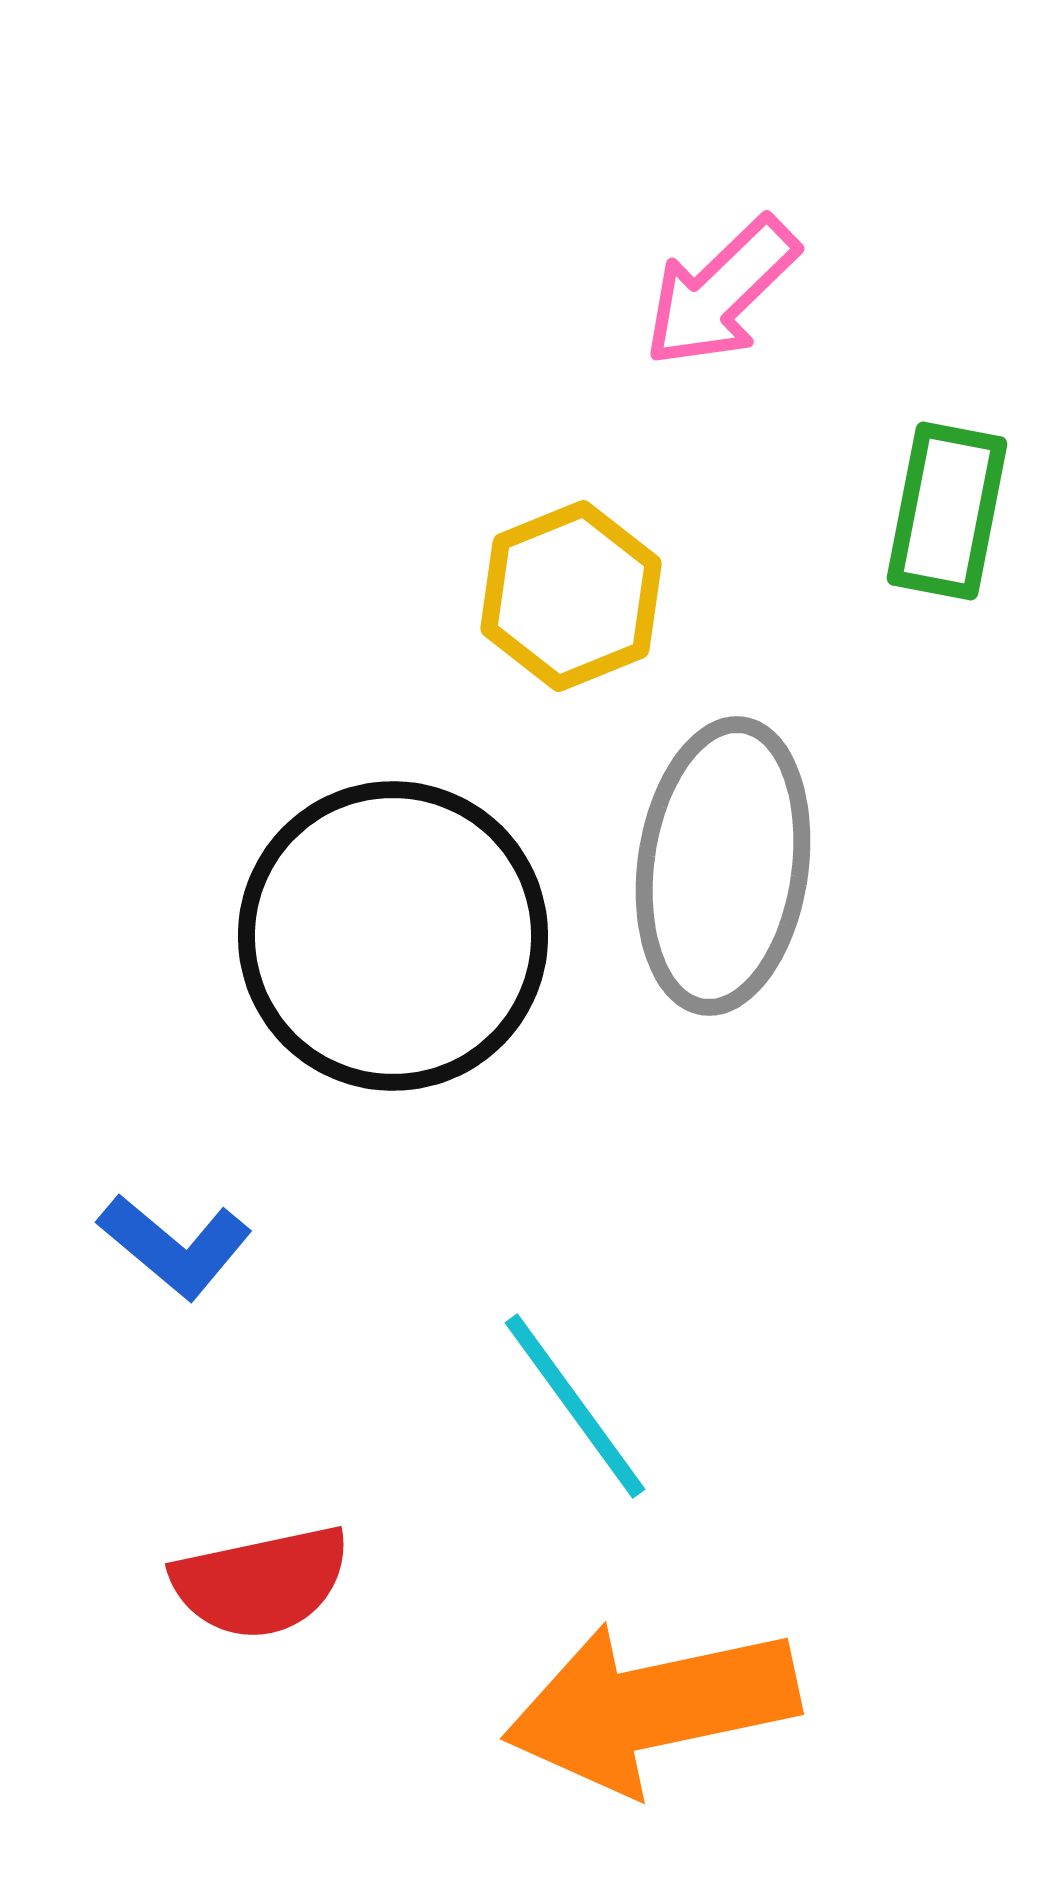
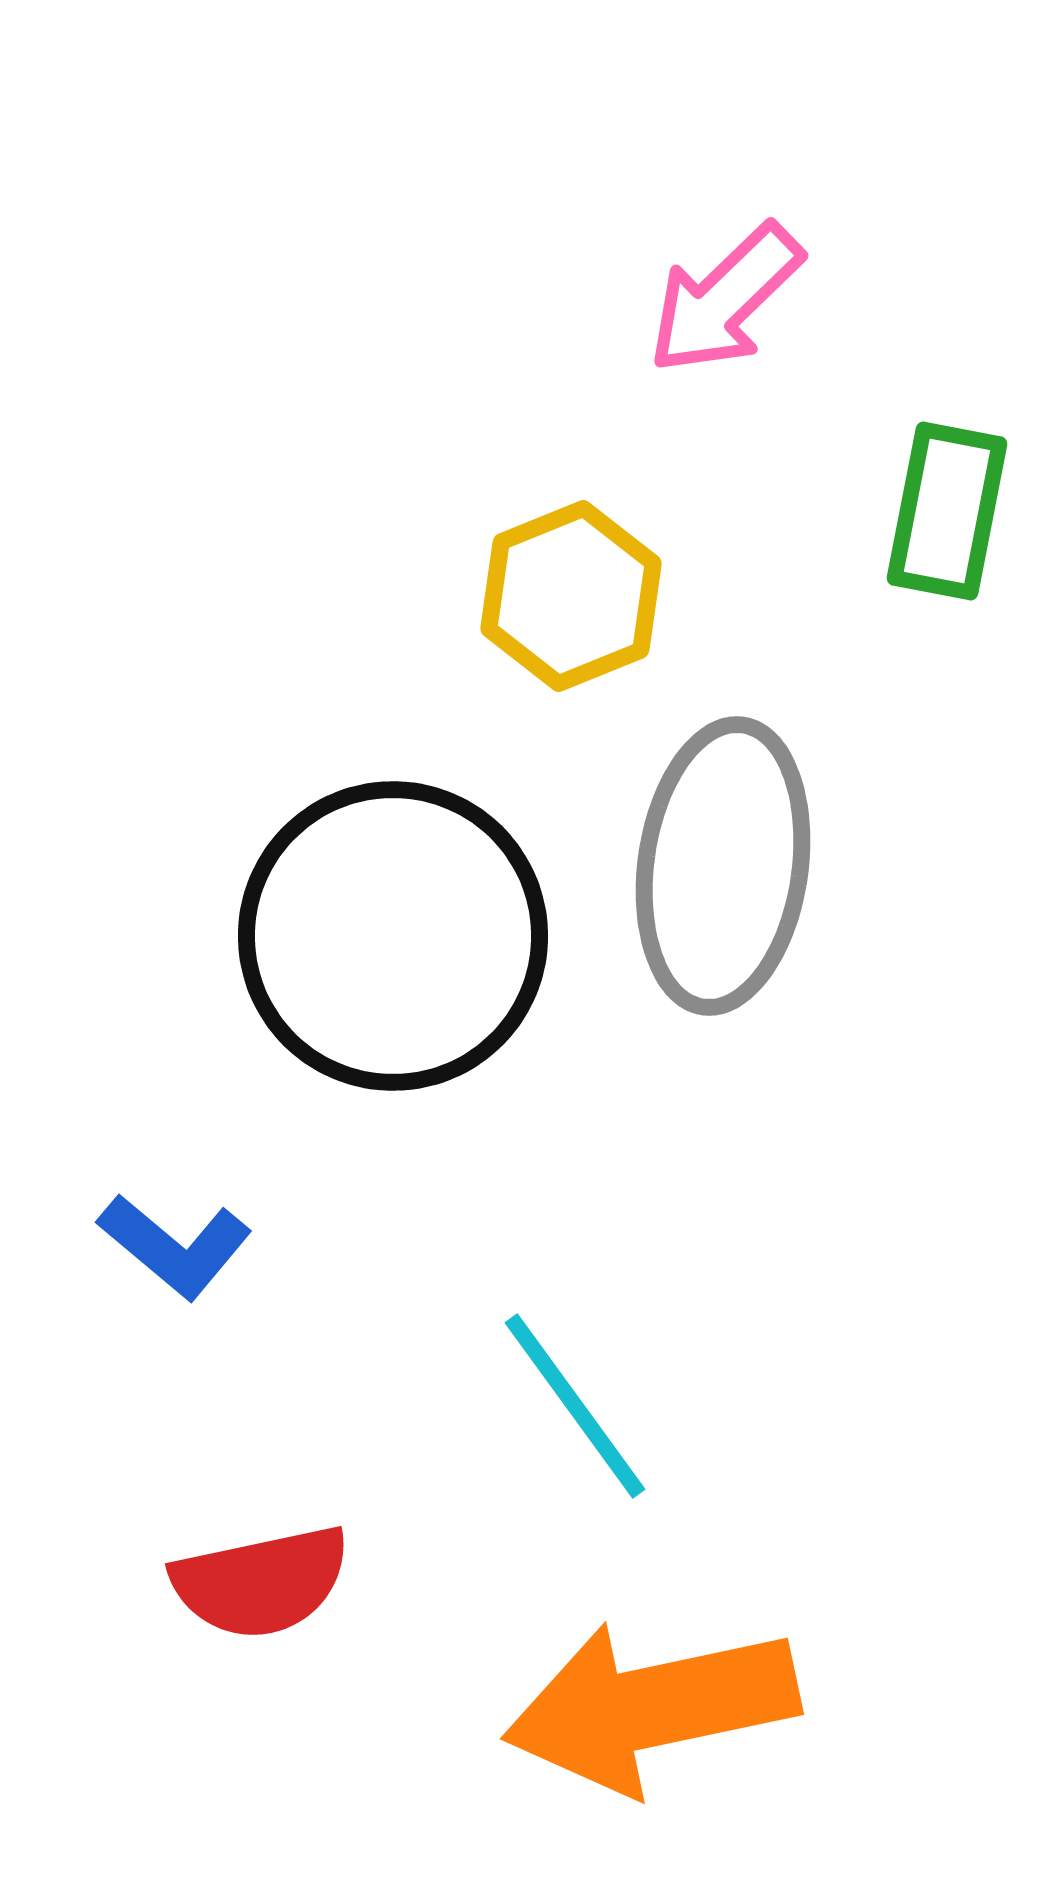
pink arrow: moved 4 px right, 7 px down
